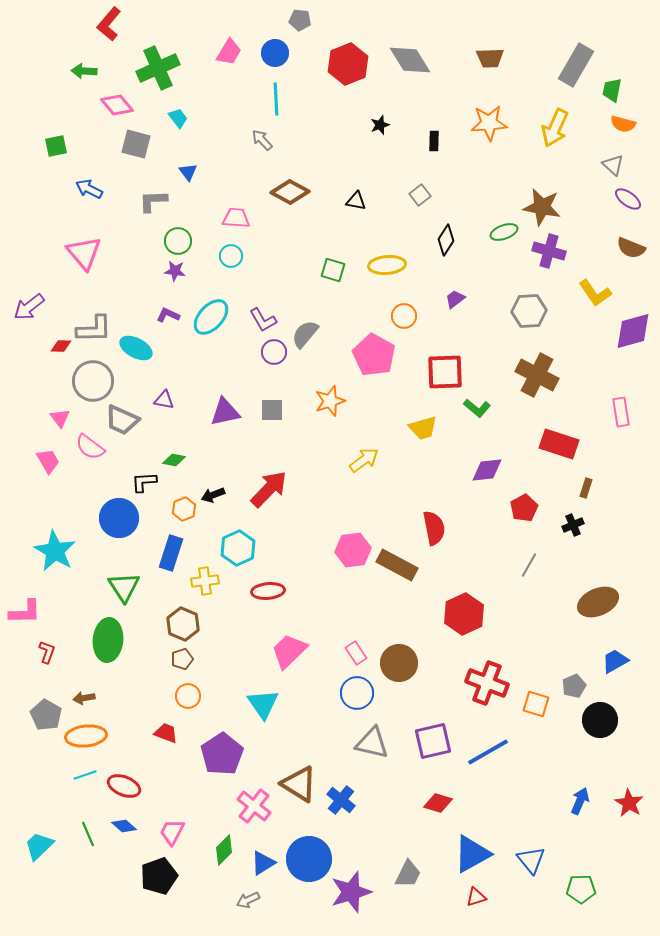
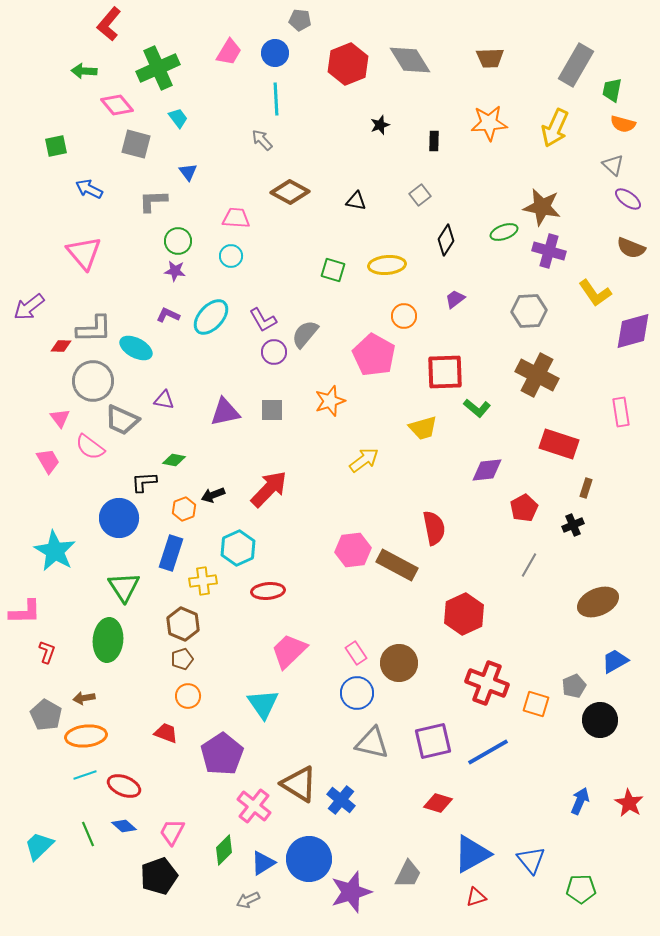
yellow cross at (205, 581): moved 2 px left
